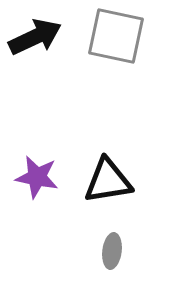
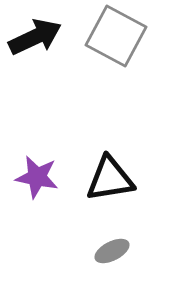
gray square: rotated 16 degrees clockwise
black triangle: moved 2 px right, 2 px up
gray ellipse: rotated 56 degrees clockwise
